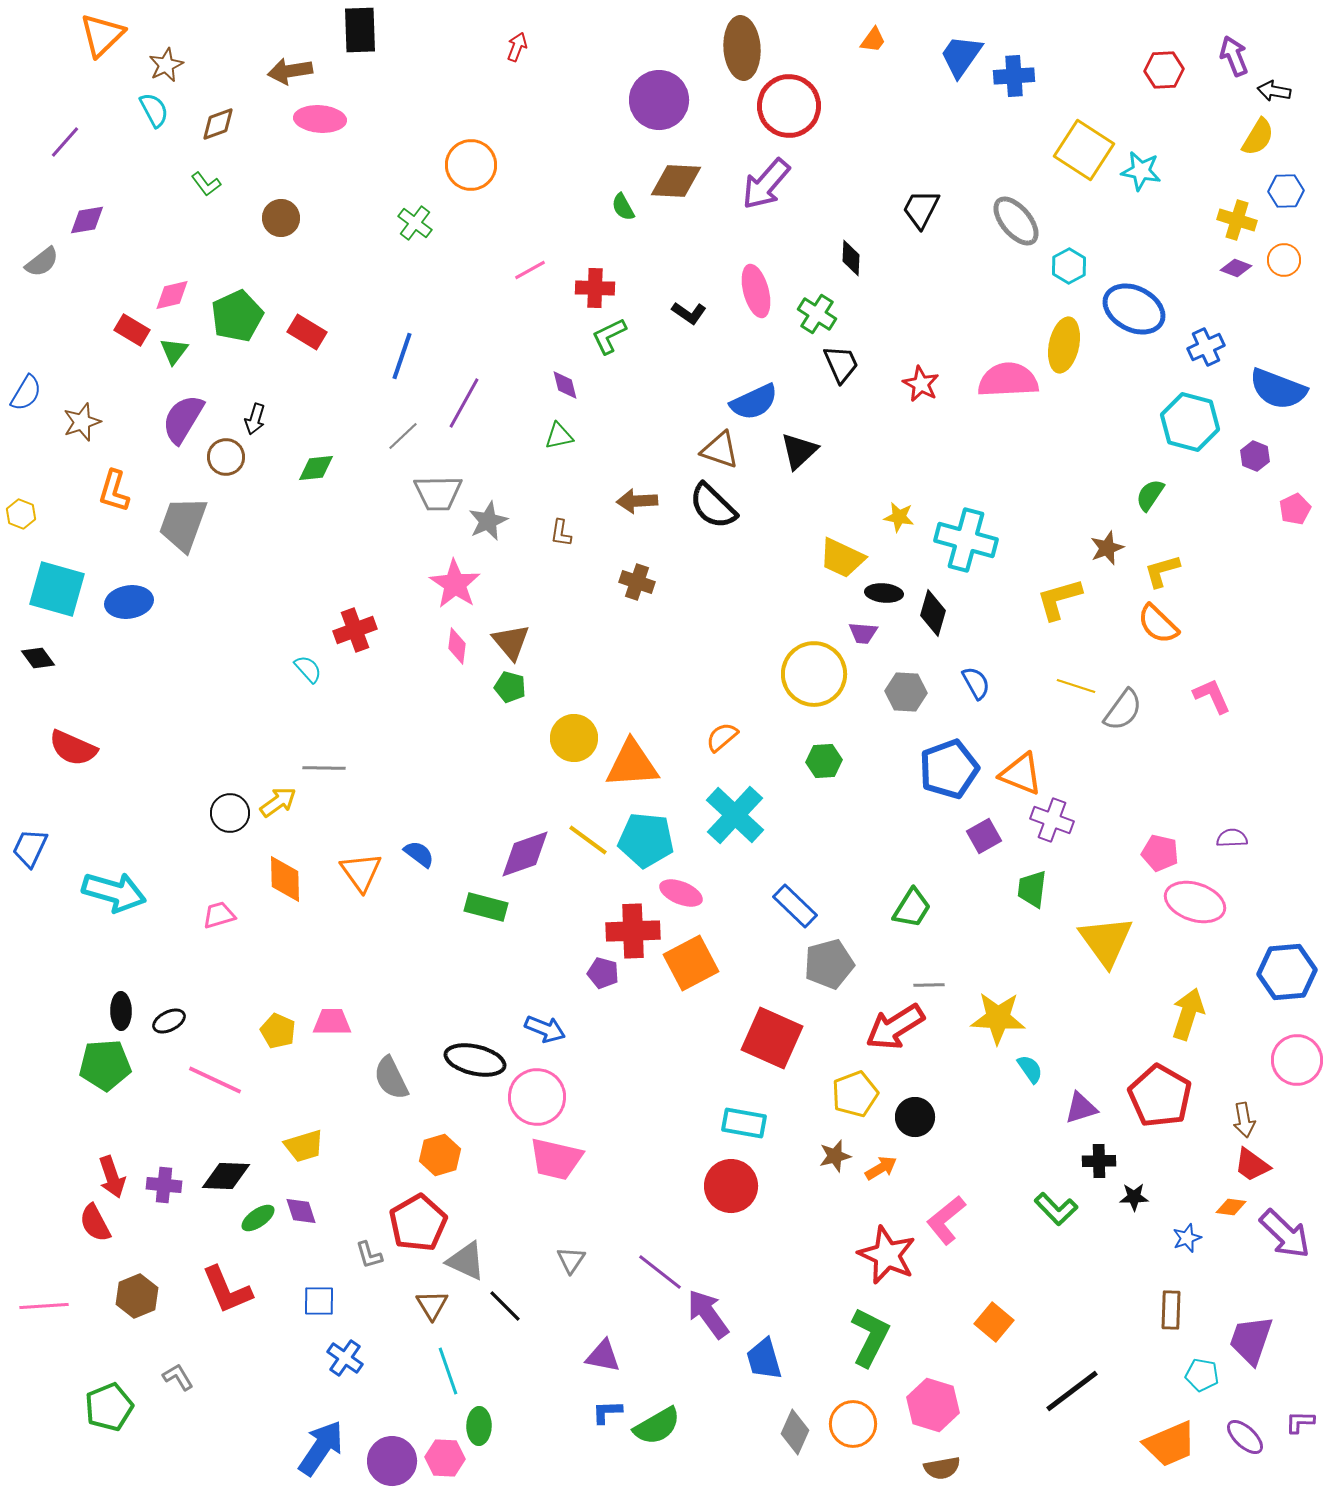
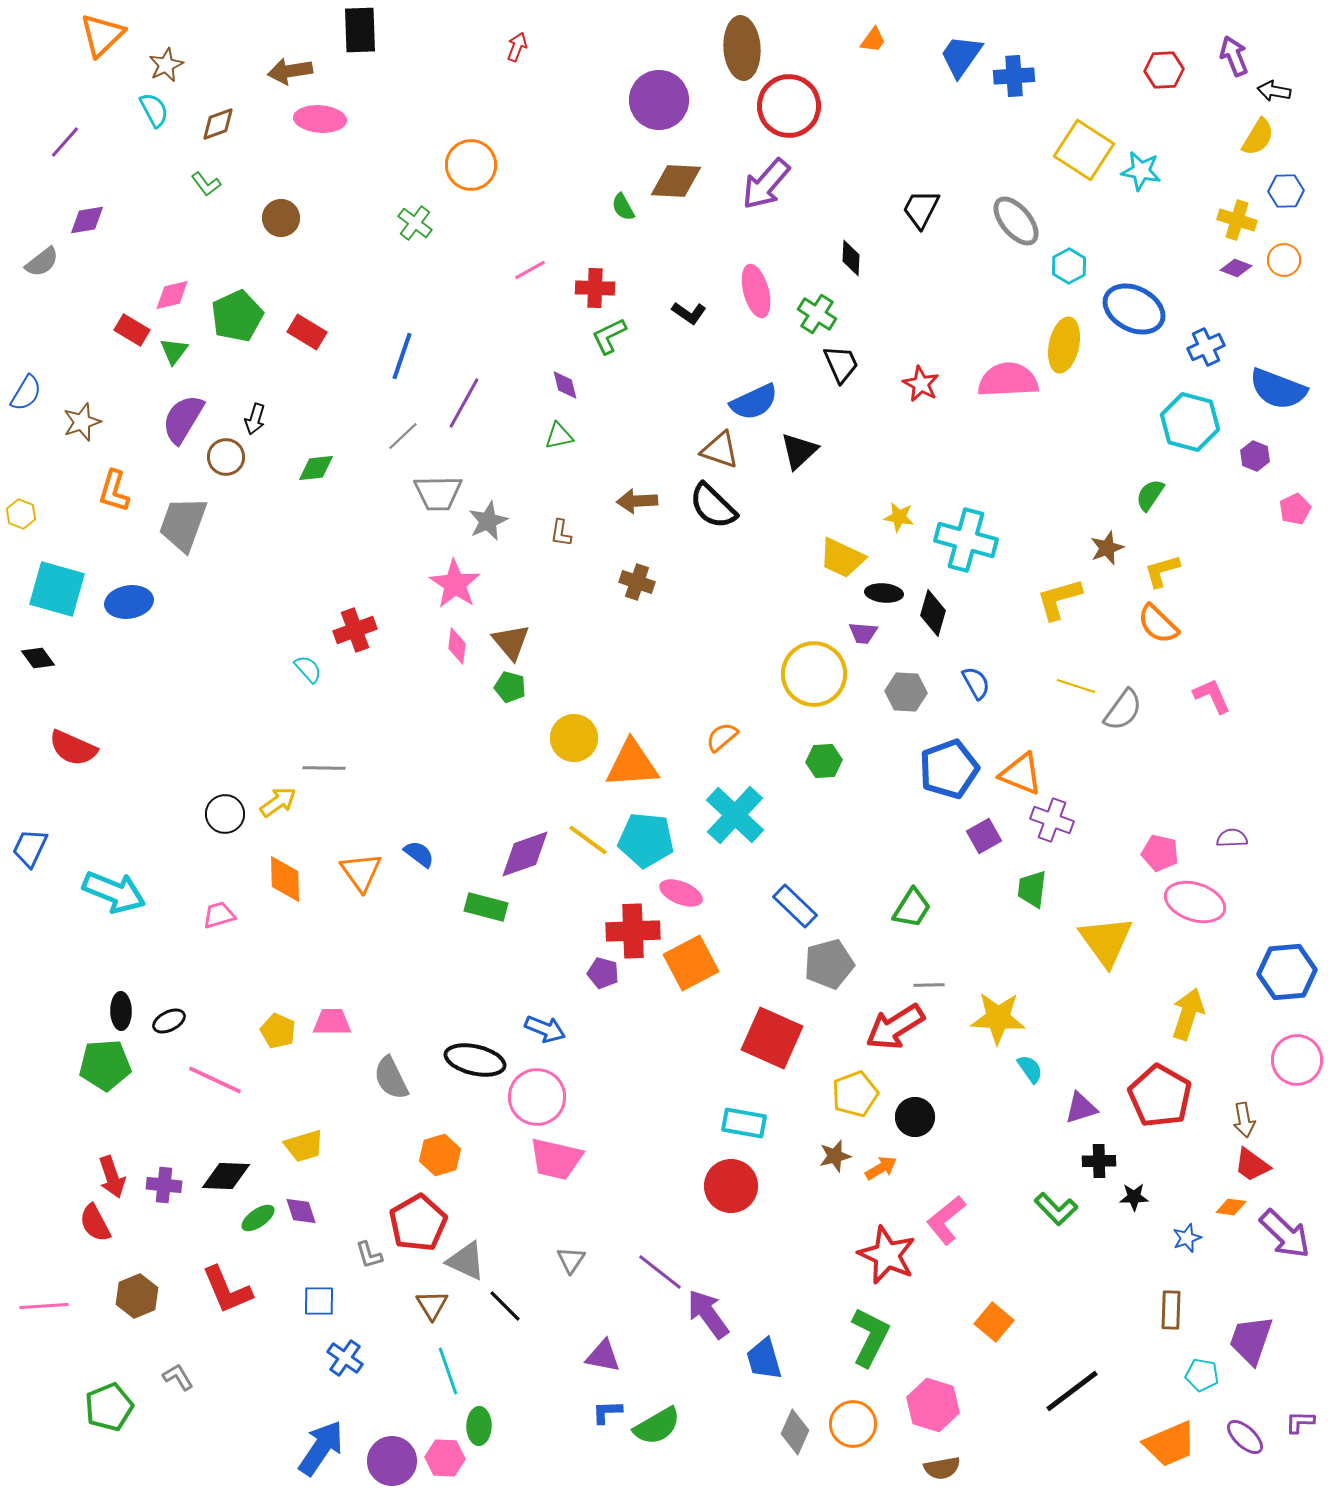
black circle at (230, 813): moved 5 px left, 1 px down
cyan arrow at (114, 892): rotated 6 degrees clockwise
